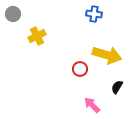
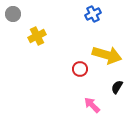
blue cross: moved 1 px left; rotated 35 degrees counterclockwise
